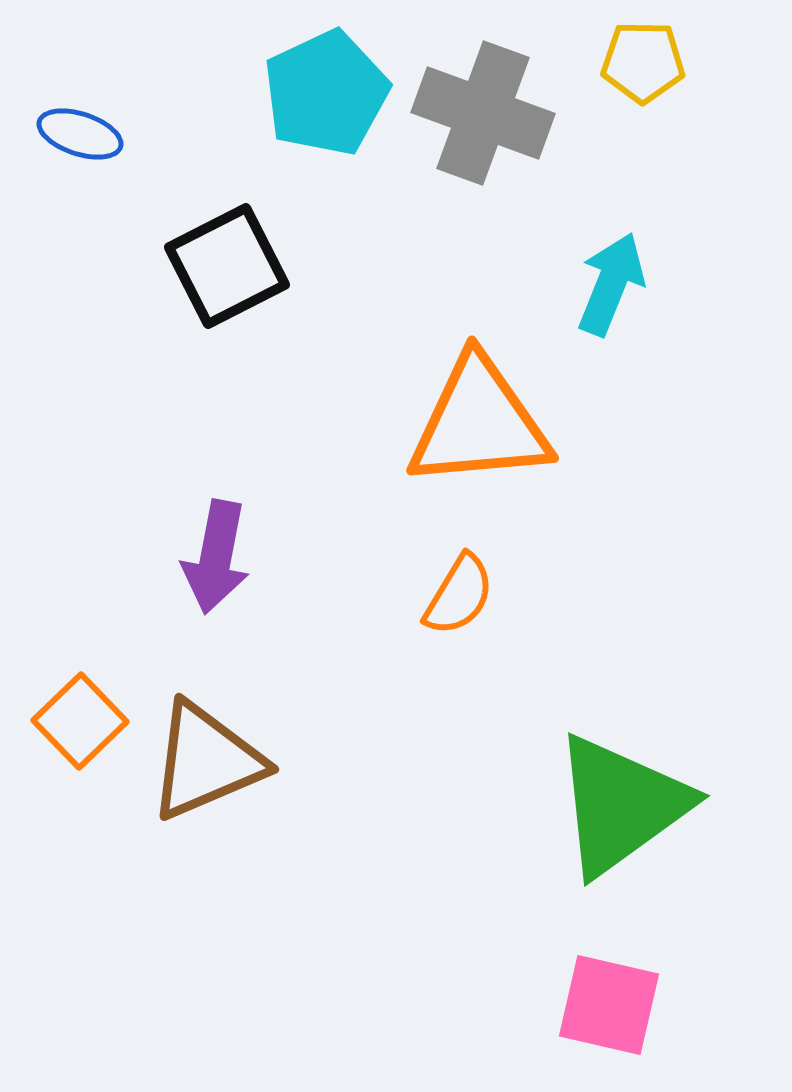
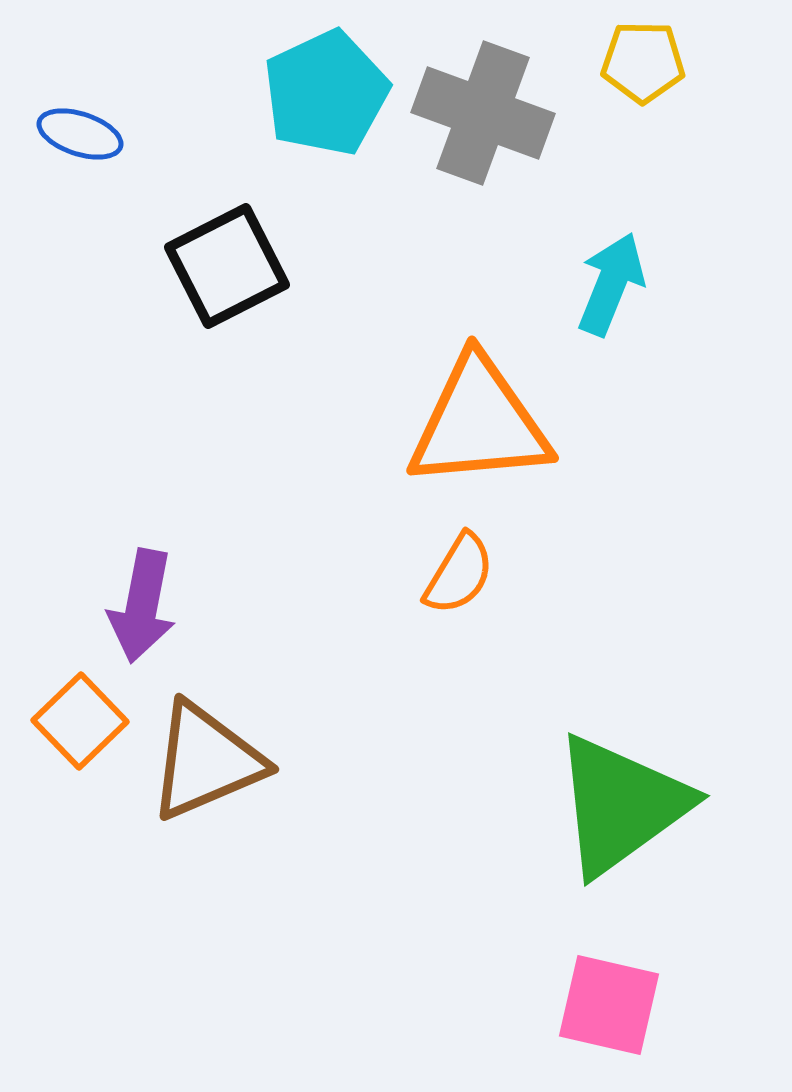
purple arrow: moved 74 px left, 49 px down
orange semicircle: moved 21 px up
